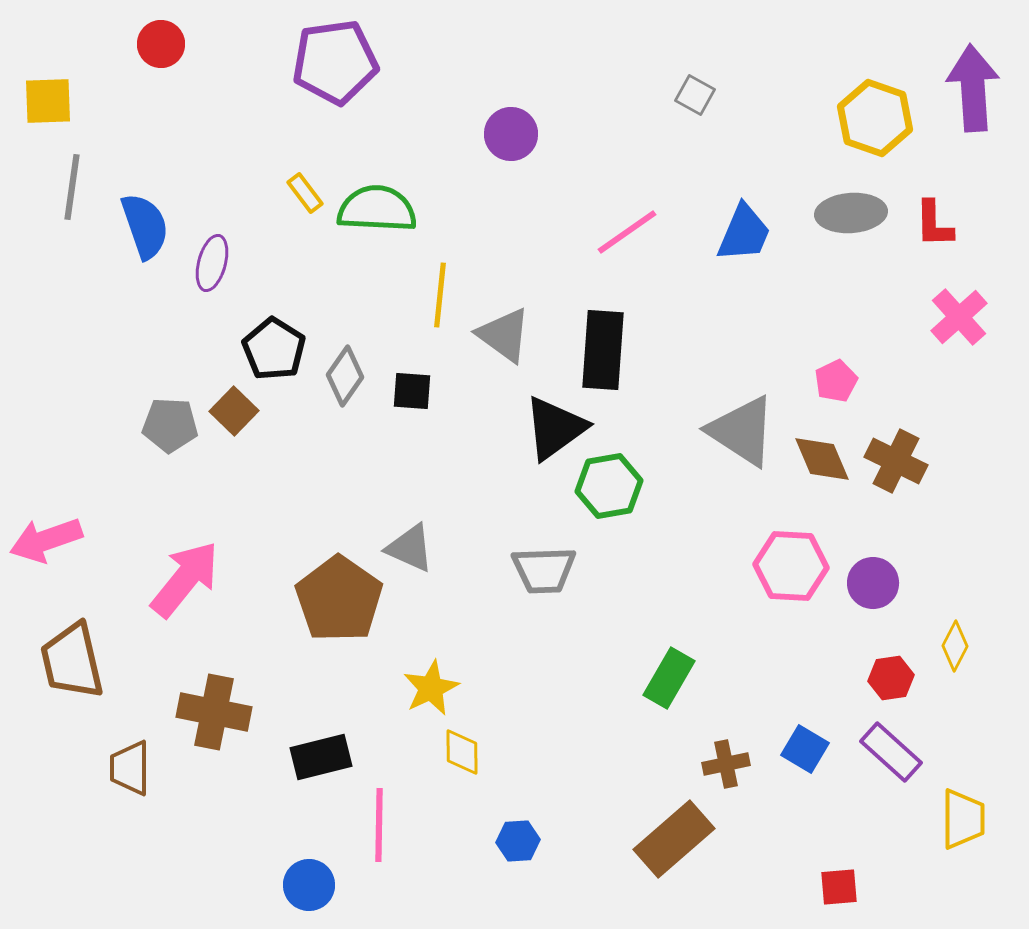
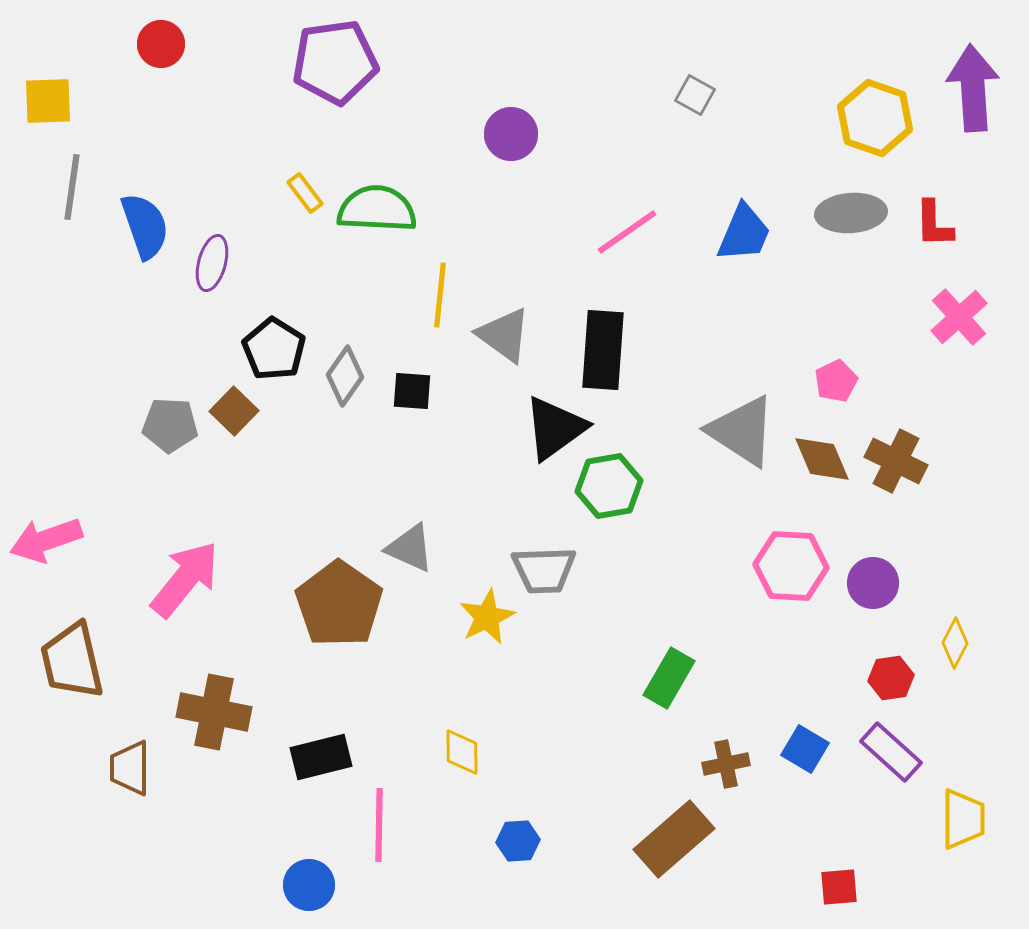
brown pentagon at (339, 599): moved 5 px down
yellow diamond at (955, 646): moved 3 px up
yellow star at (431, 688): moved 56 px right, 71 px up
